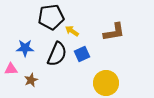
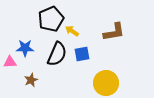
black pentagon: moved 2 px down; rotated 15 degrees counterclockwise
blue square: rotated 14 degrees clockwise
pink triangle: moved 1 px left, 7 px up
